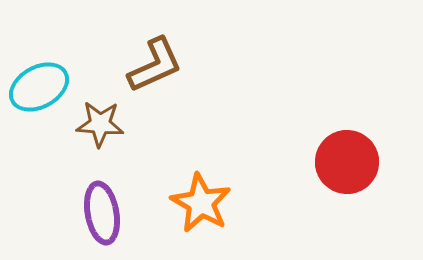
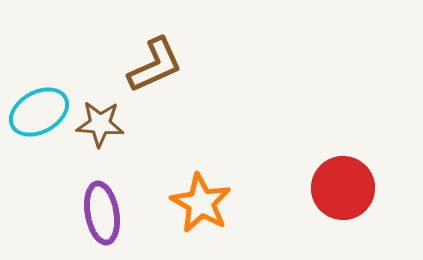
cyan ellipse: moved 25 px down
red circle: moved 4 px left, 26 px down
